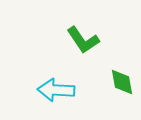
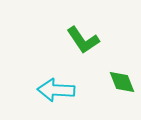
green diamond: rotated 12 degrees counterclockwise
